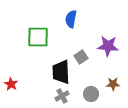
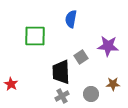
green square: moved 3 px left, 1 px up
